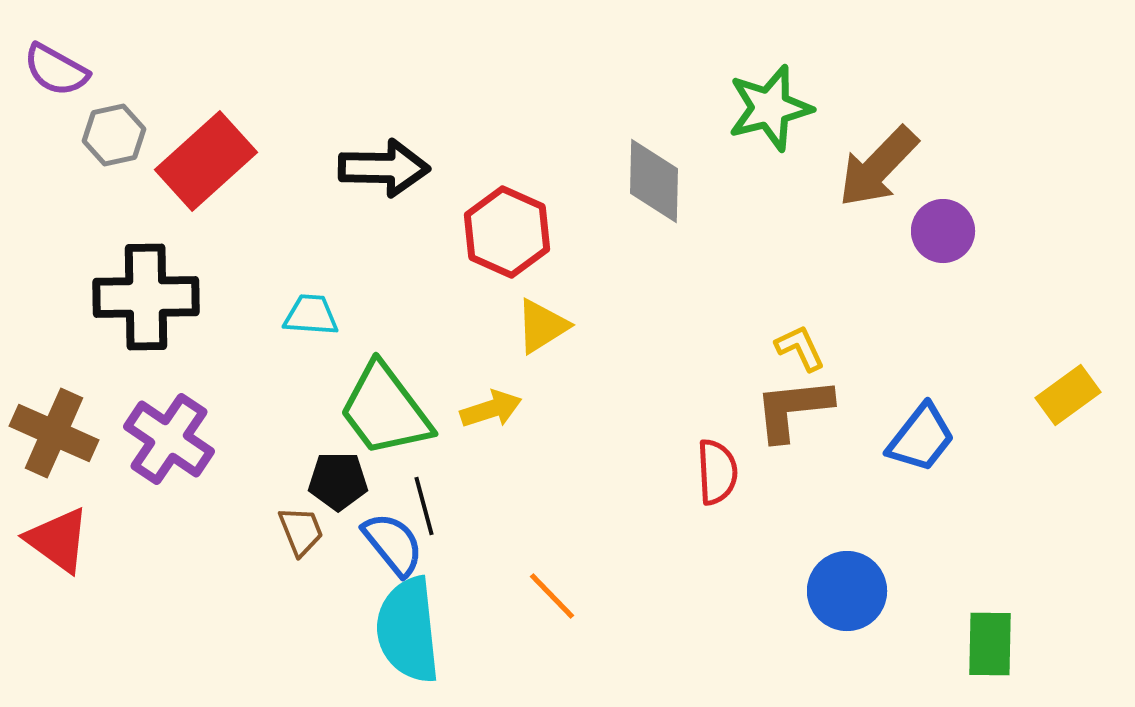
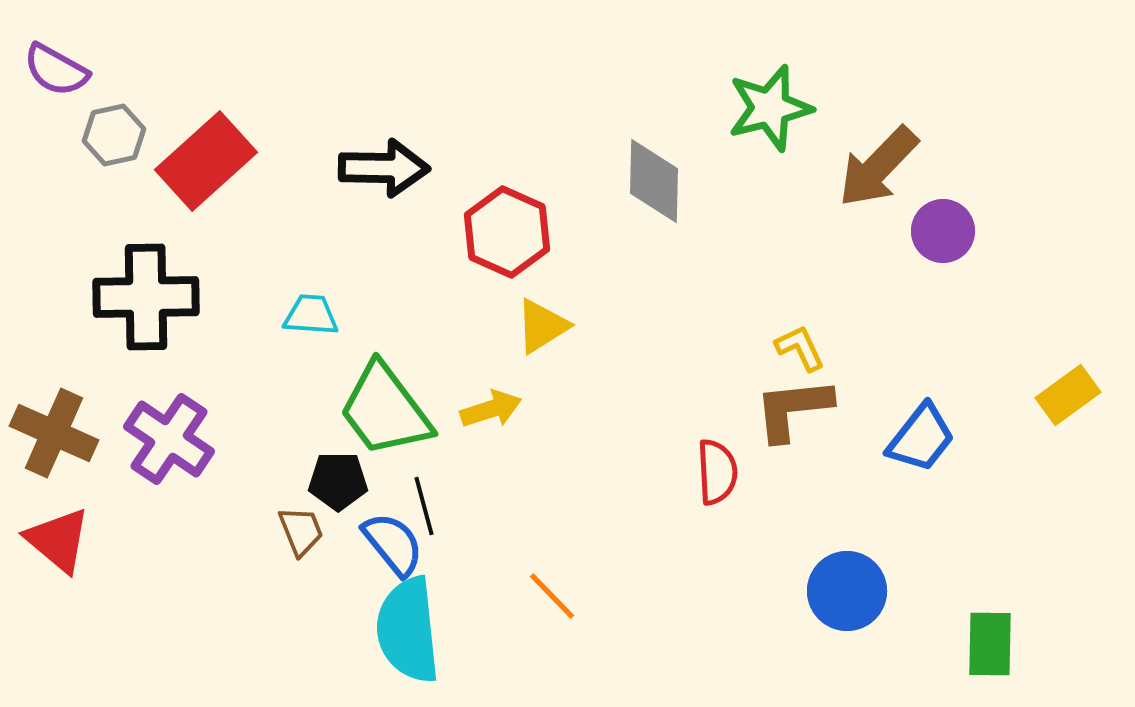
red triangle: rotated 4 degrees clockwise
